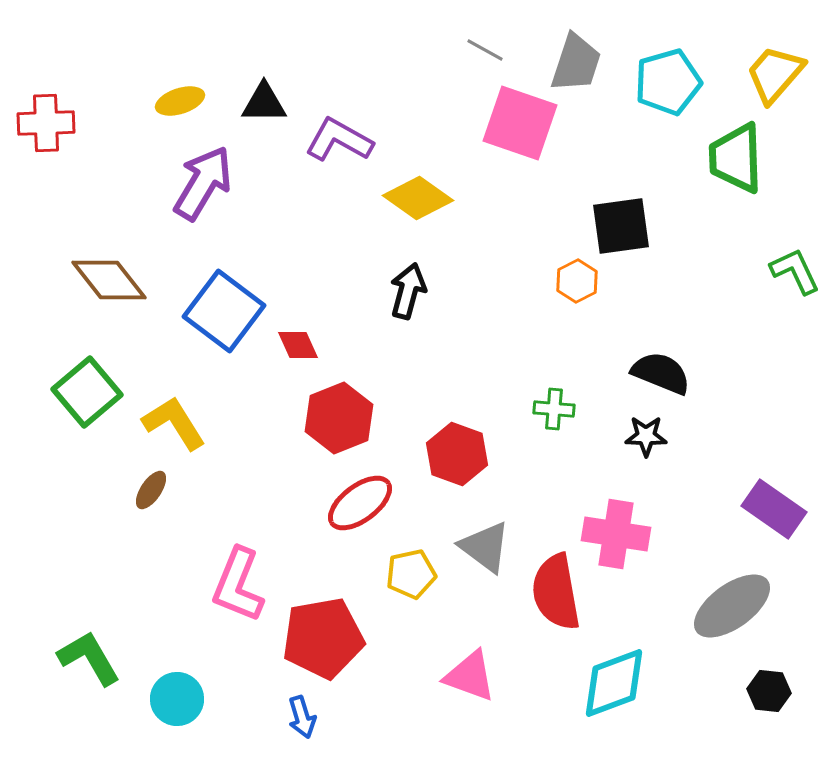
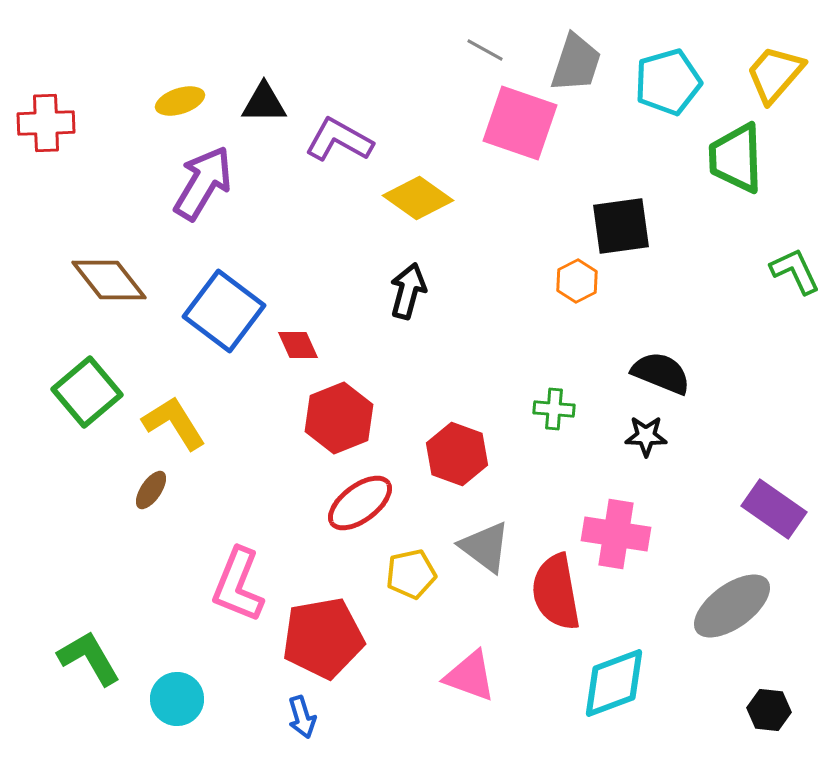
black hexagon at (769, 691): moved 19 px down
